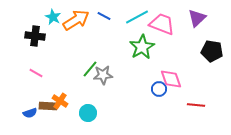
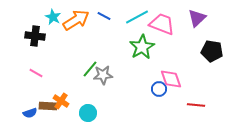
orange cross: moved 1 px right
